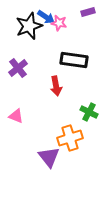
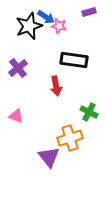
purple rectangle: moved 1 px right
pink star: moved 3 px down
